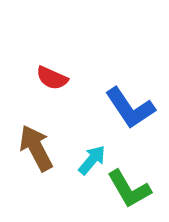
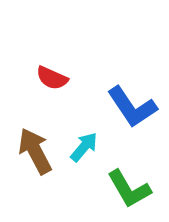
blue L-shape: moved 2 px right, 1 px up
brown arrow: moved 1 px left, 3 px down
cyan arrow: moved 8 px left, 13 px up
